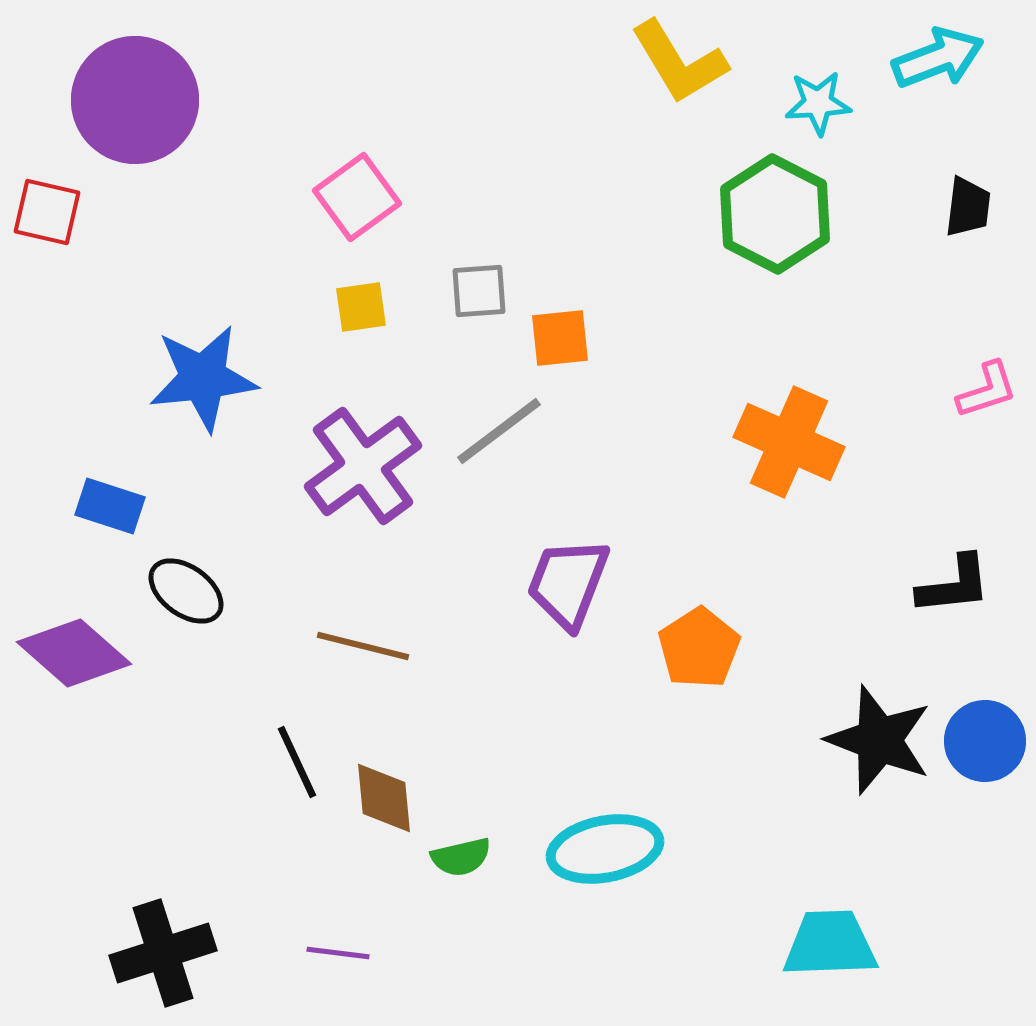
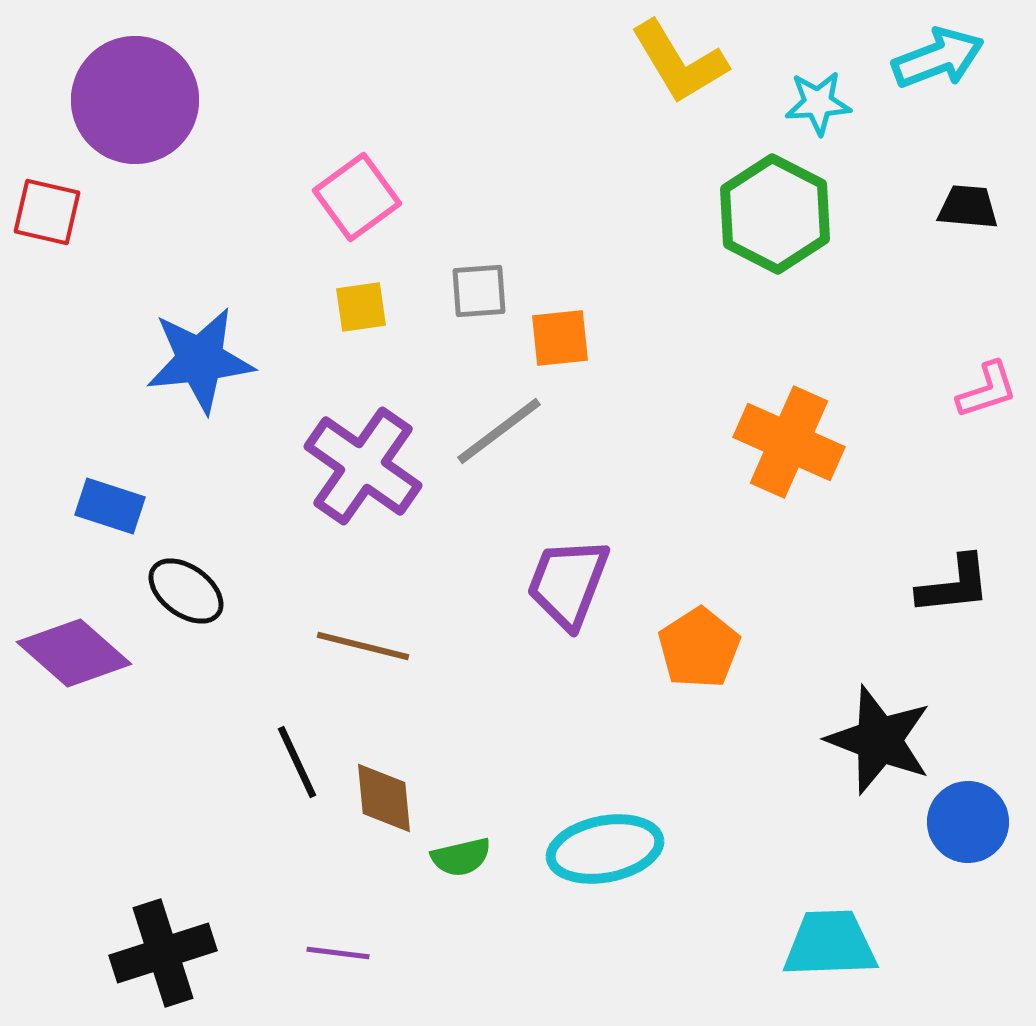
black trapezoid: rotated 92 degrees counterclockwise
blue star: moved 3 px left, 18 px up
purple cross: rotated 19 degrees counterclockwise
blue circle: moved 17 px left, 81 px down
